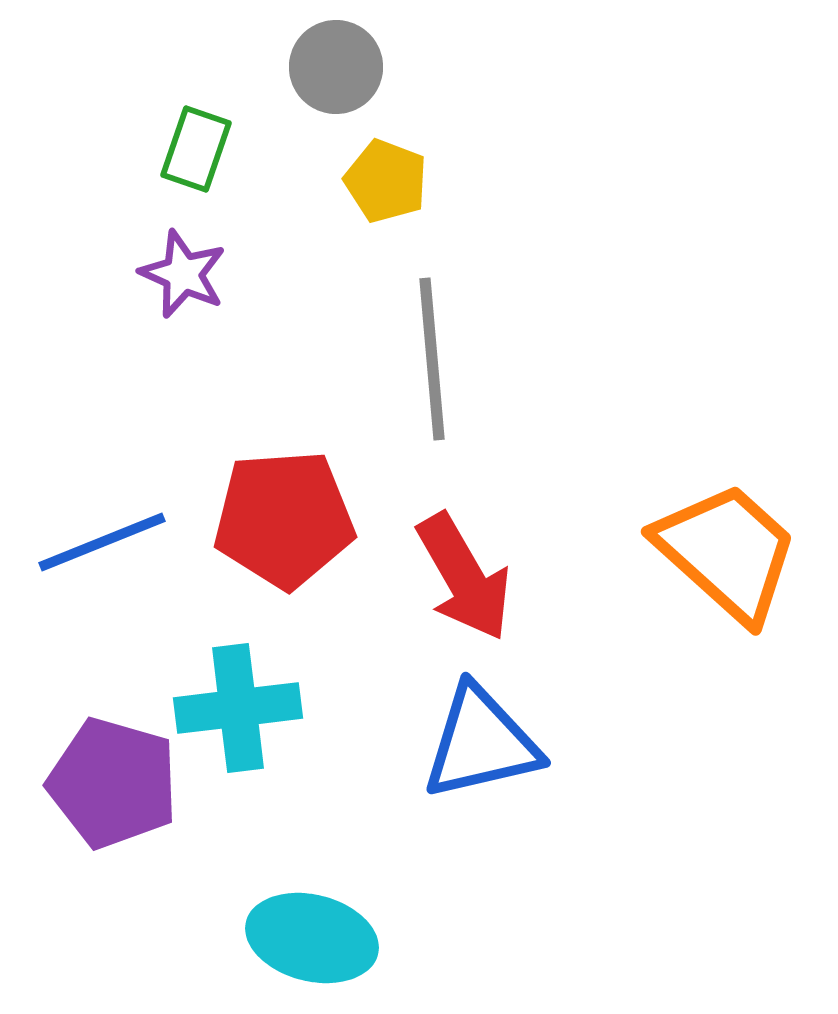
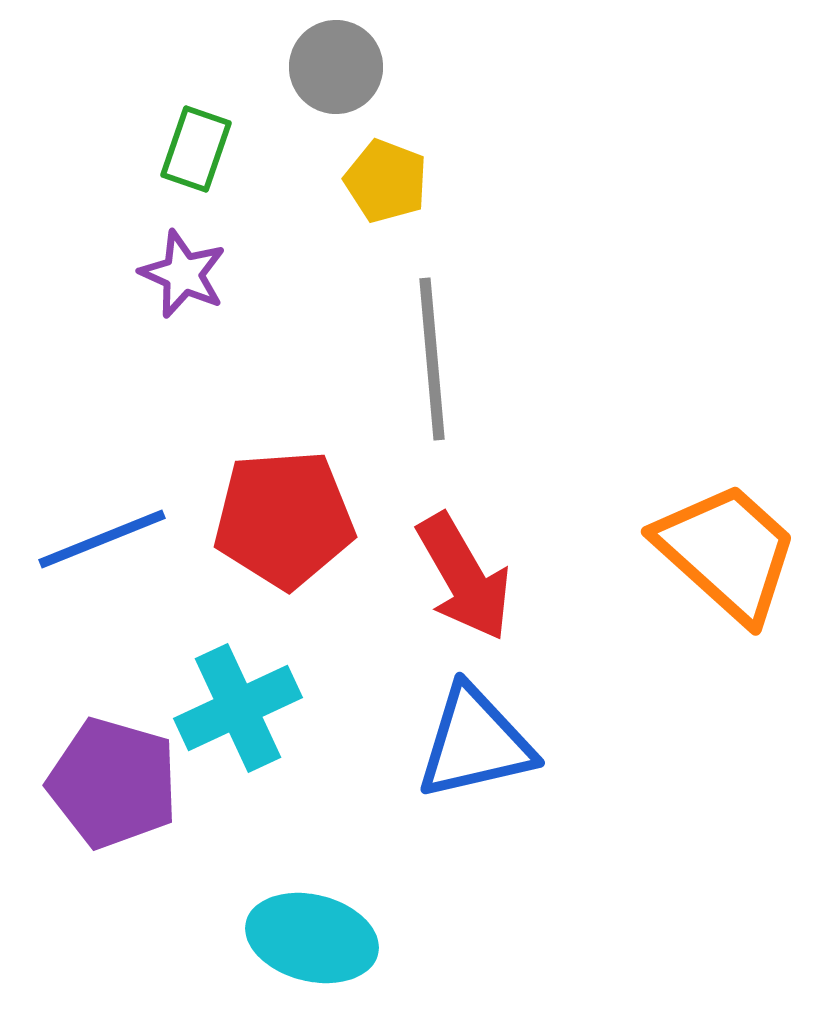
blue line: moved 3 px up
cyan cross: rotated 18 degrees counterclockwise
blue triangle: moved 6 px left
